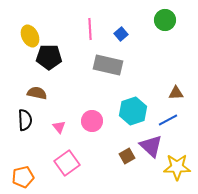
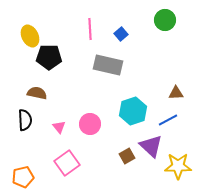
pink circle: moved 2 px left, 3 px down
yellow star: moved 1 px right, 1 px up
